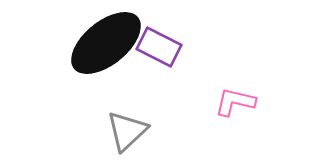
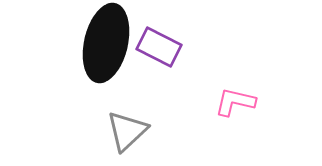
black ellipse: rotated 38 degrees counterclockwise
